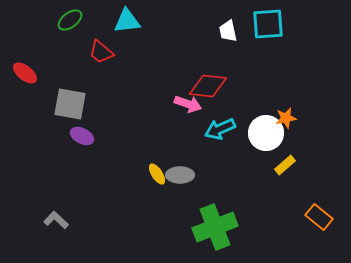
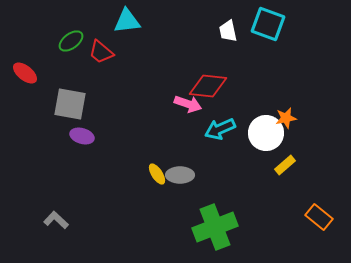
green ellipse: moved 1 px right, 21 px down
cyan square: rotated 24 degrees clockwise
purple ellipse: rotated 10 degrees counterclockwise
